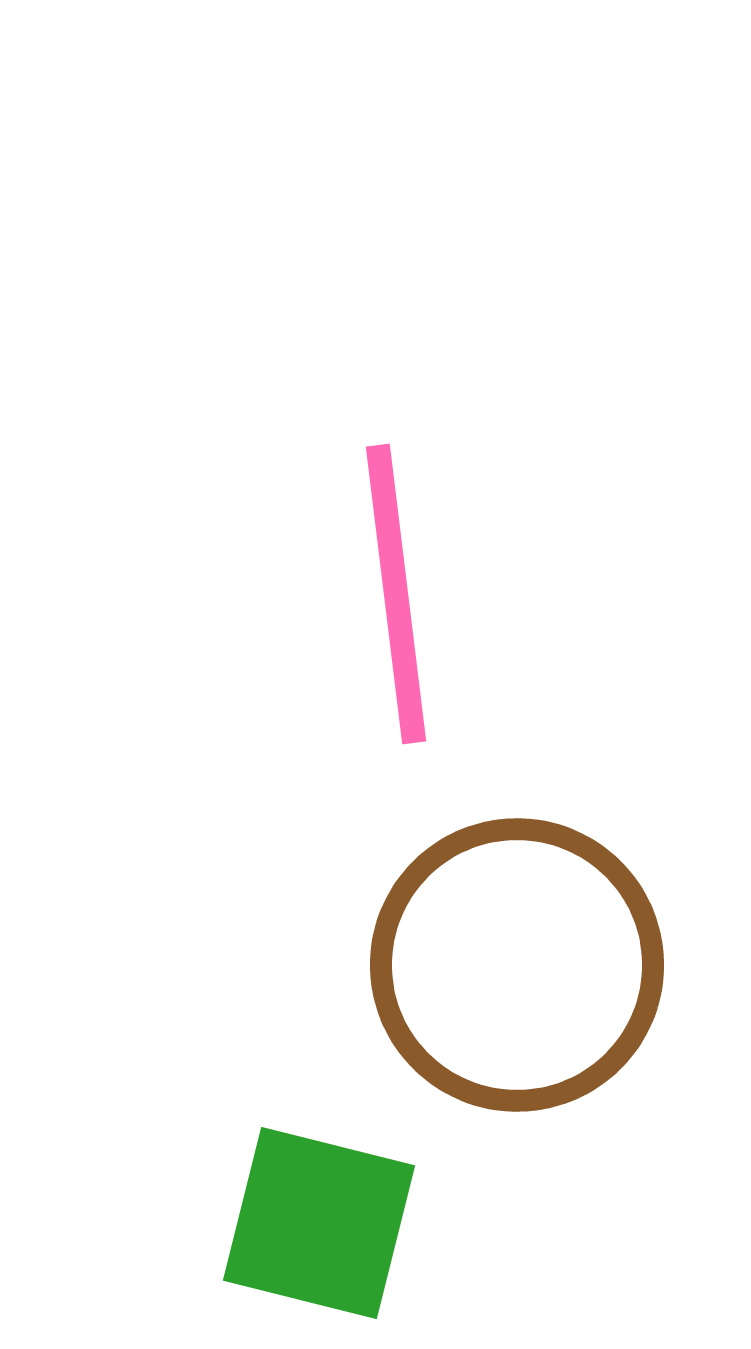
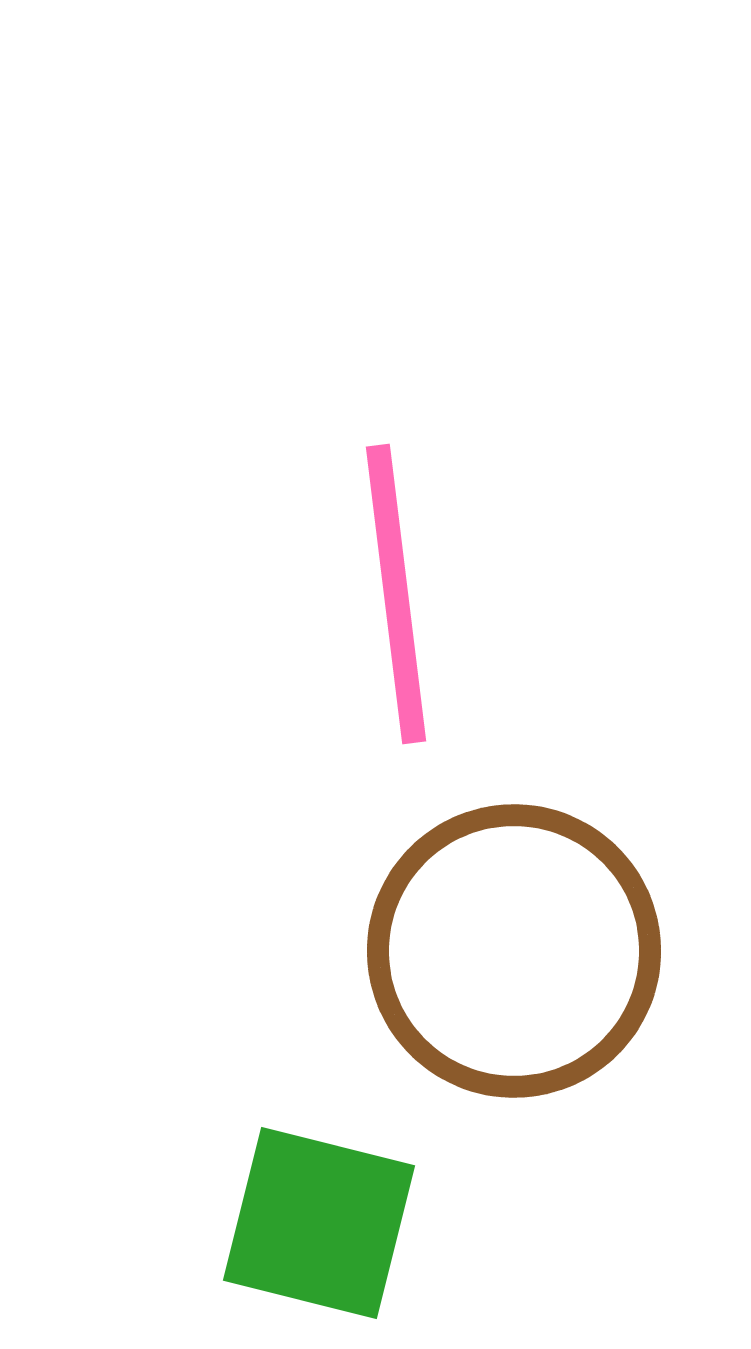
brown circle: moved 3 px left, 14 px up
